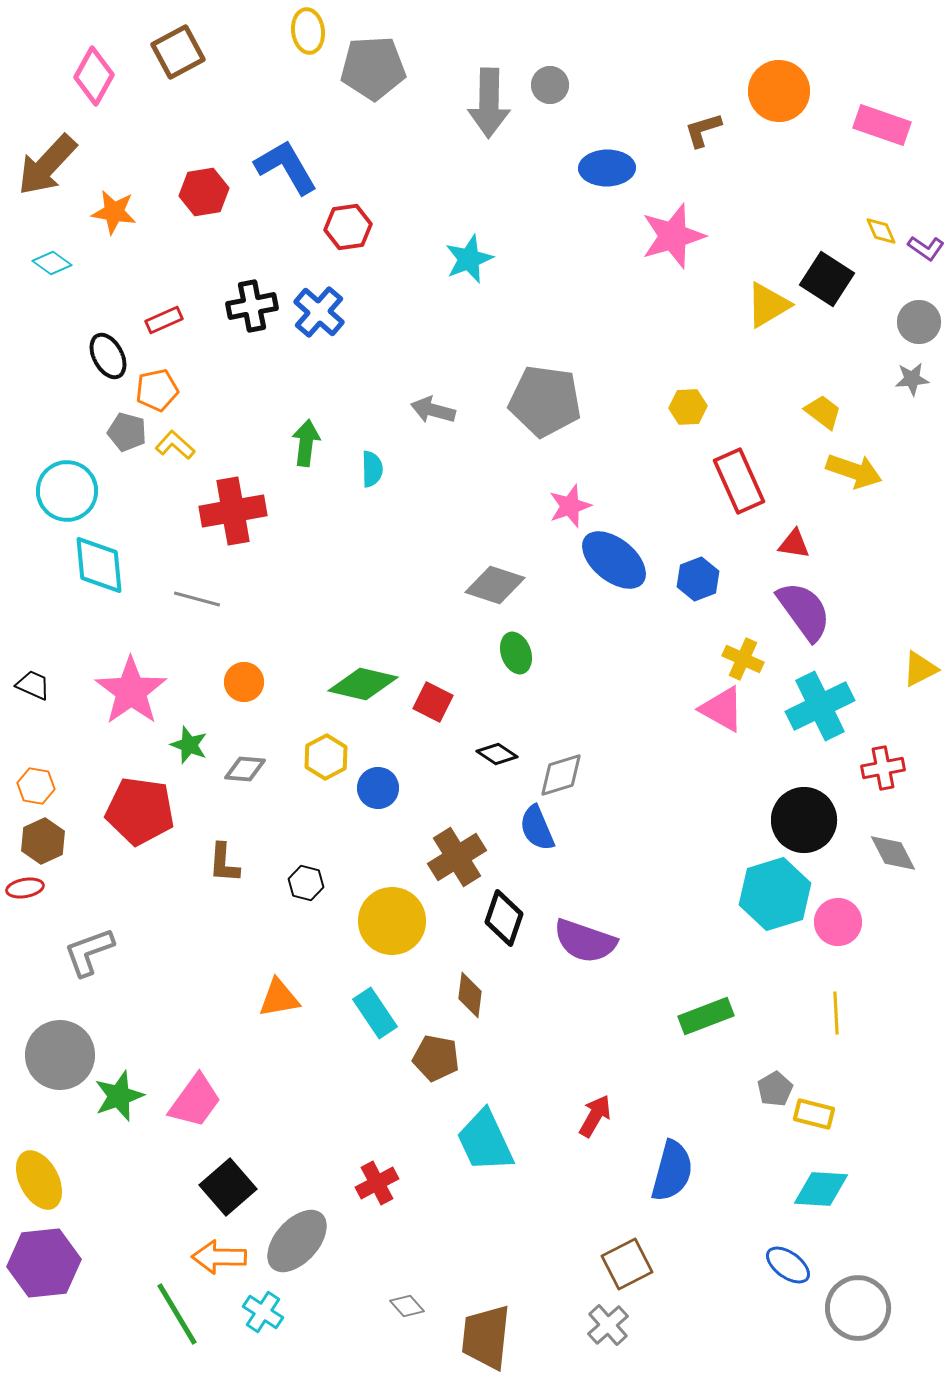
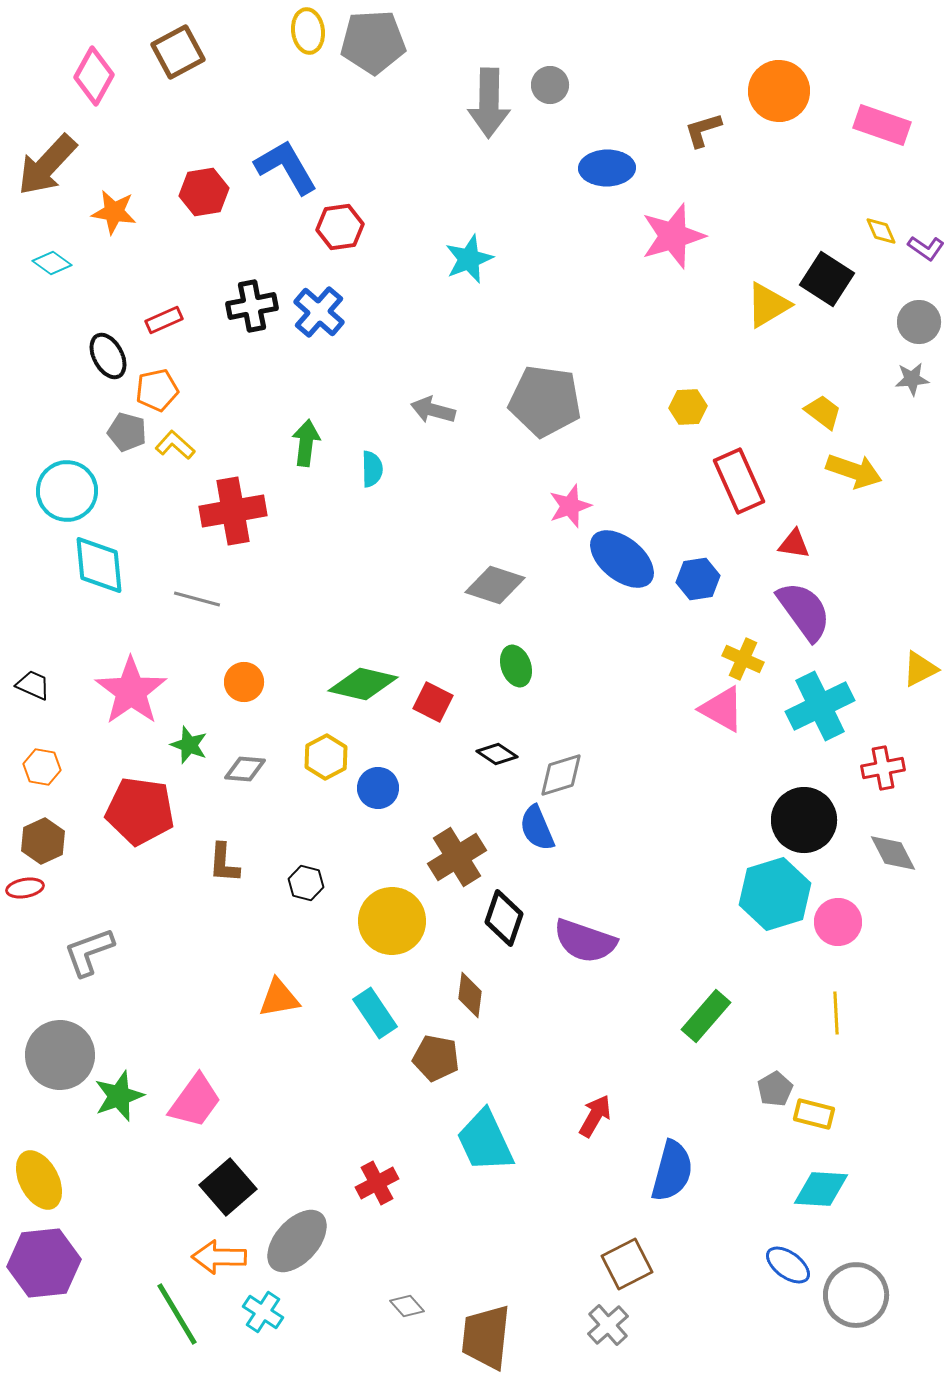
gray pentagon at (373, 68): moved 26 px up
red hexagon at (348, 227): moved 8 px left
blue ellipse at (614, 560): moved 8 px right, 1 px up
blue hexagon at (698, 579): rotated 12 degrees clockwise
green ellipse at (516, 653): moved 13 px down
orange hexagon at (36, 786): moved 6 px right, 19 px up
green rectangle at (706, 1016): rotated 28 degrees counterclockwise
gray circle at (858, 1308): moved 2 px left, 13 px up
